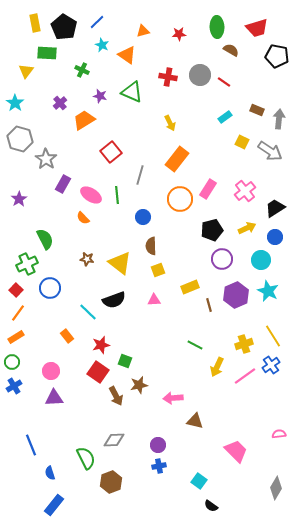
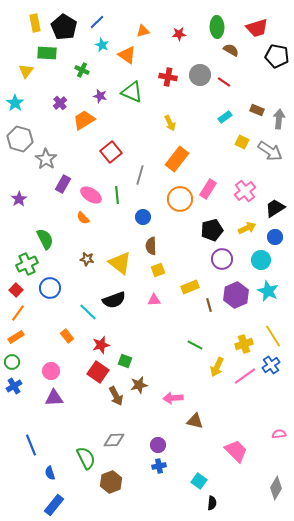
black semicircle at (211, 506): moved 1 px right, 3 px up; rotated 120 degrees counterclockwise
